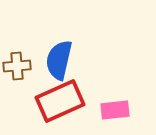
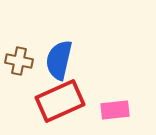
brown cross: moved 2 px right, 5 px up; rotated 16 degrees clockwise
